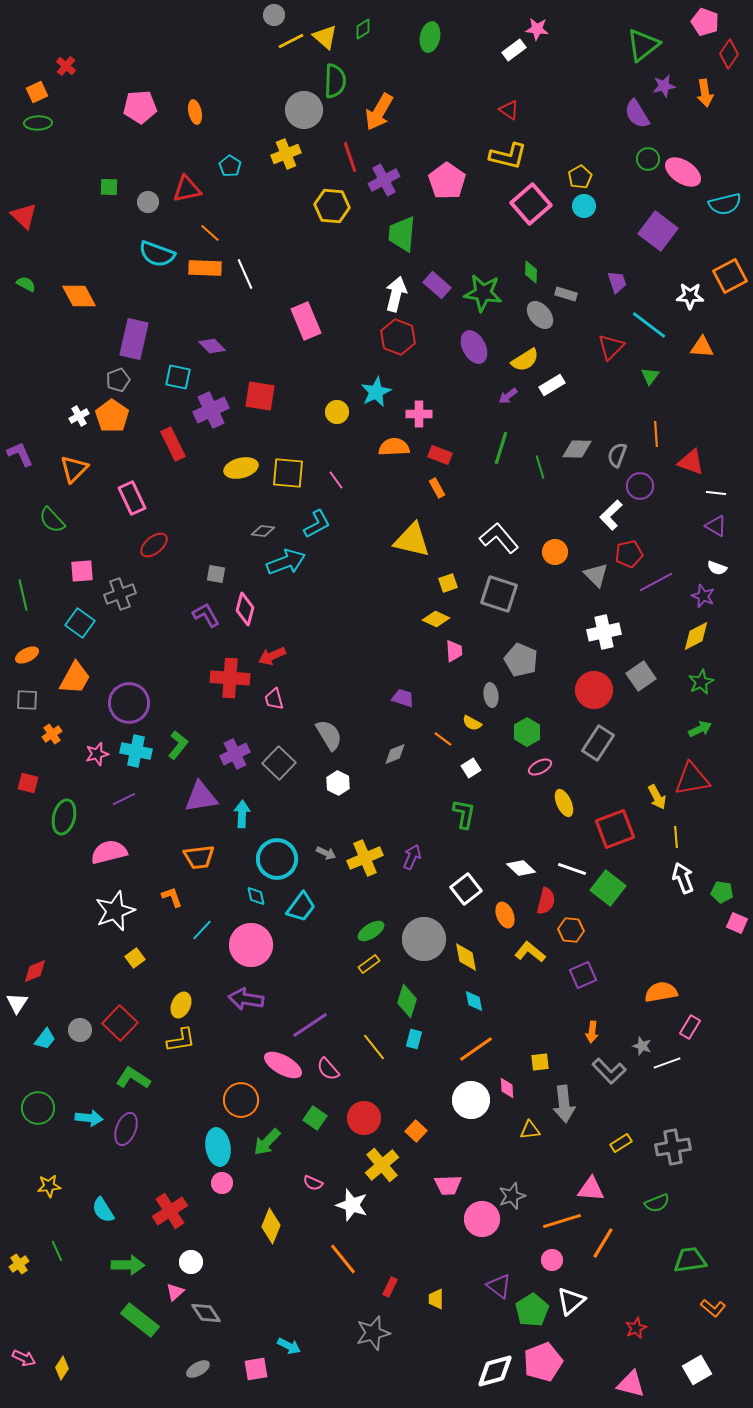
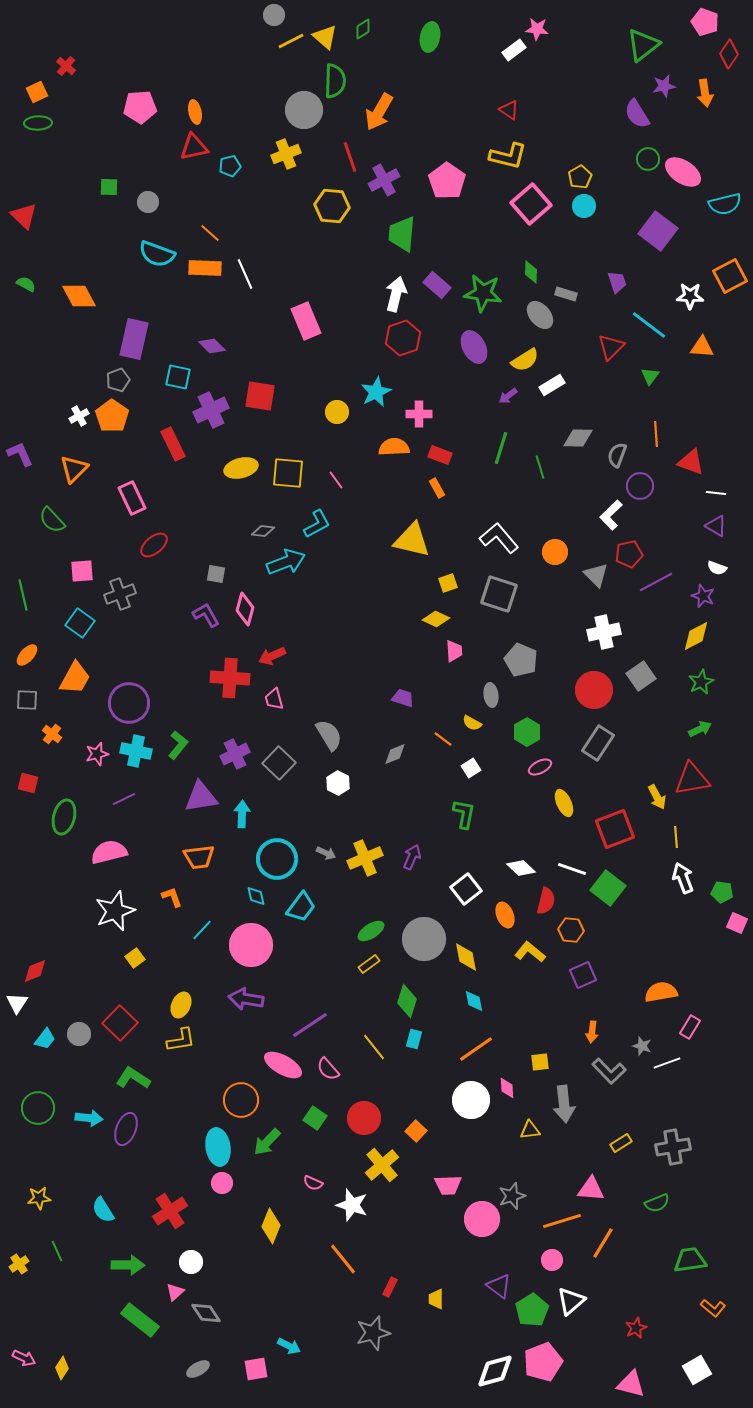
cyan pentagon at (230, 166): rotated 25 degrees clockwise
red triangle at (187, 189): moved 7 px right, 42 px up
red hexagon at (398, 337): moved 5 px right, 1 px down; rotated 20 degrees clockwise
gray diamond at (577, 449): moved 1 px right, 11 px up
orange ellipse at (27, 655): rotated 20 degrees counterclockwise
orange cross at (52, 734): rotated 18 degrees counterclockwise
gray circle at (80, 1030): moved 1 px left, 4 px down
yellow star at (49, 1186): moved 10 px left, 12 px down
